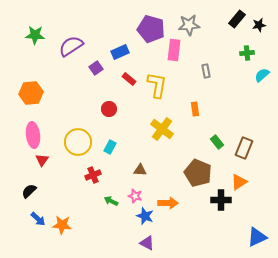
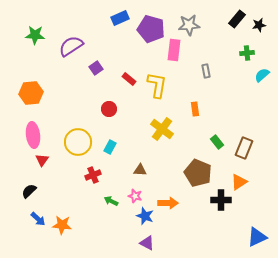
blue rectangle: moved 34 px up
